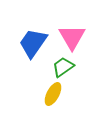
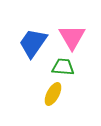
green trapezoid: rotated 40 degrees clockwise
